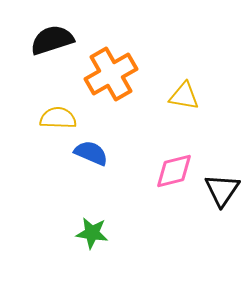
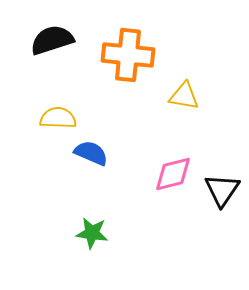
orange cross: moved 17 px right, 19 px up; rotated 36 degrees clockwise
pink diamond: moved 1 px left, 3 px down
